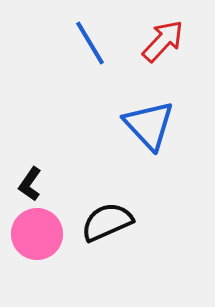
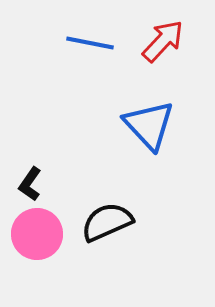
blue line: rotated 48 degrees counterclockwise
